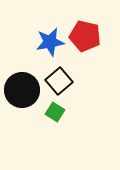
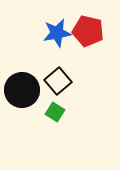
red pentagon: moved 3 px right, 5 px up
blue star: moved 7 px right, 9 px up
black square: moved 1 px left
